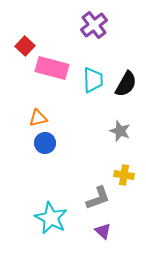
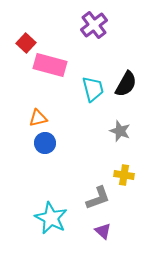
red square: moved 1 px right, 3 px up
pink rectangle: moved 2 px left, 3 px up
cyan trapezoid: moved 9 px down; rotated 12 degrees counterclockwise
